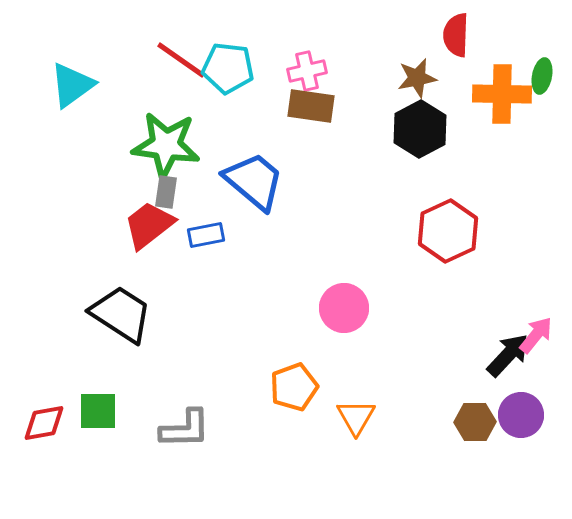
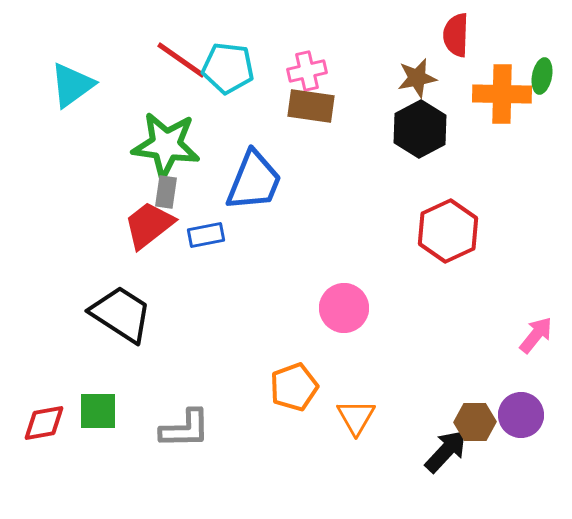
blue trapezoid: rotated 72 degrees clockwise
black arrow: moved 62 px left, 96 px down
